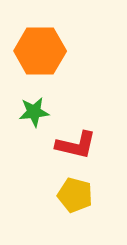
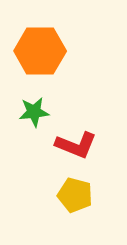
red L-shape: rotated 9 degrees clockwise
